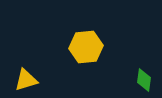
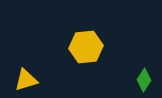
green diamond: rotated 25 degrees clockwise
